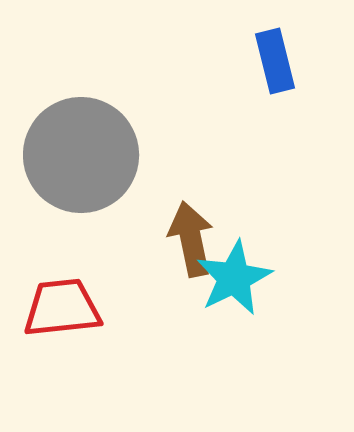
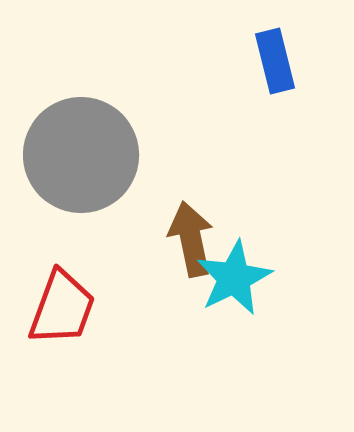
red trapezoid: rotated 116 degrees clockwise
